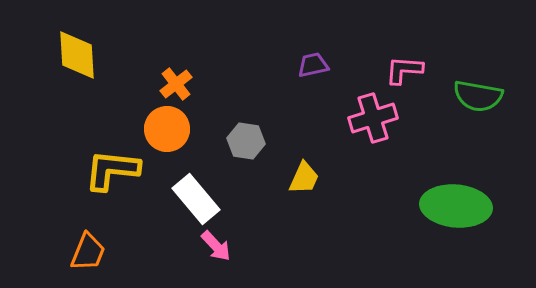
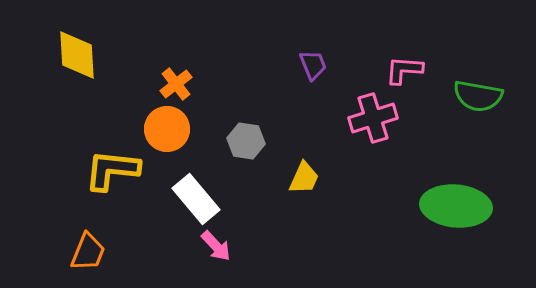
purple trapezoid: rotated 80 degrees clockwise
